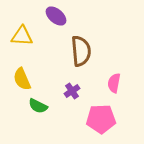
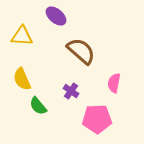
brown semicircle: rotated 44 degrees counterclockwise
purple cross: moved 1 px left; rotated 21 degrees counterclockwise
green semicircle: rotated 24 degrees clockwise
pink pentagon: moved 4 px left
